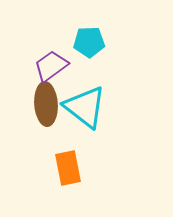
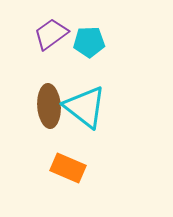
purple trapezoid: moved 32 px up
brown ellipse: moved 3 px right, 2 px down
orange rectangle: rotated 56 degrees counterclockwise
